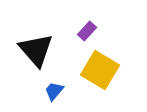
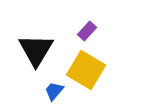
black triangle: rotated 12 degrees clockwise
yellow square: moved 14 px left
